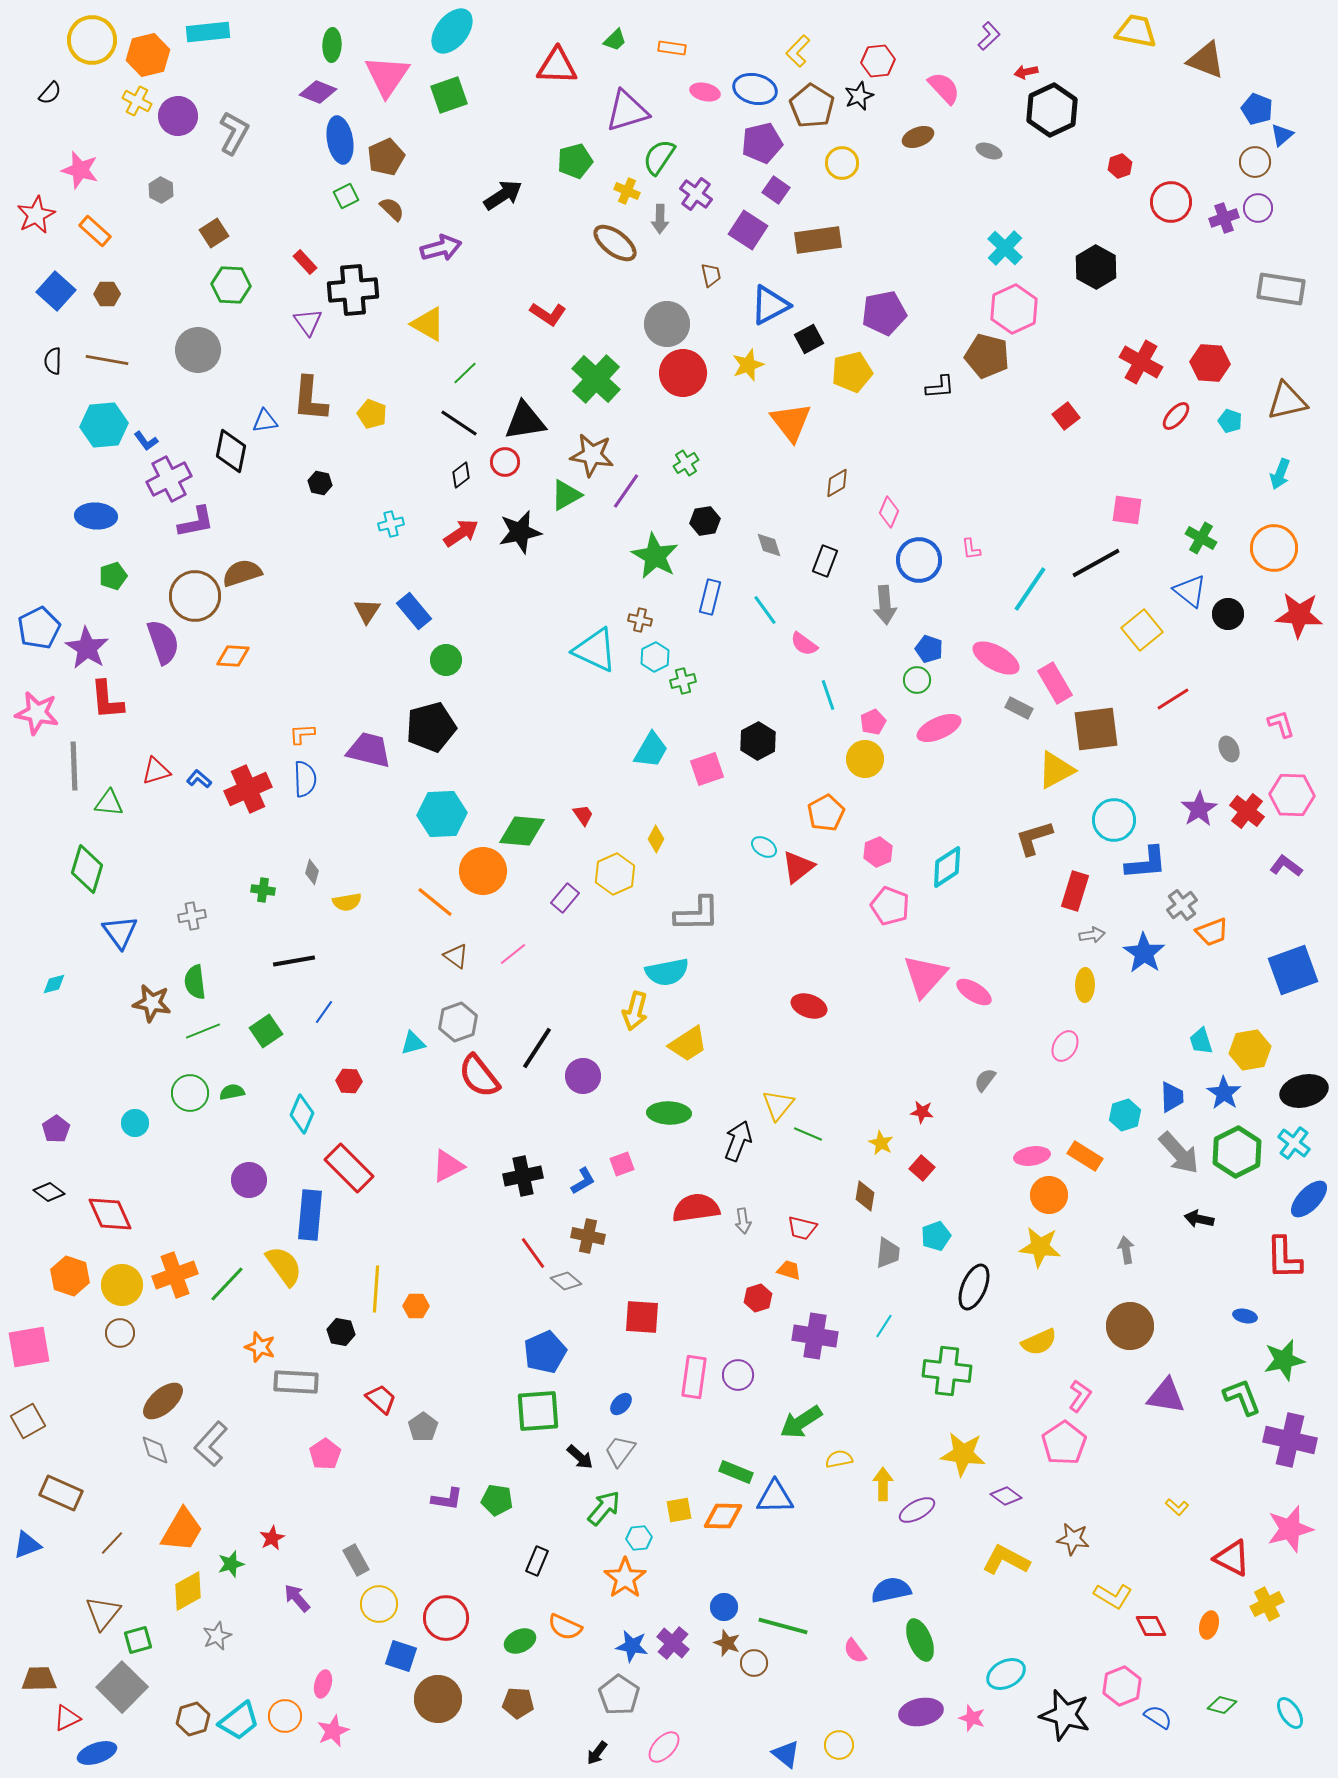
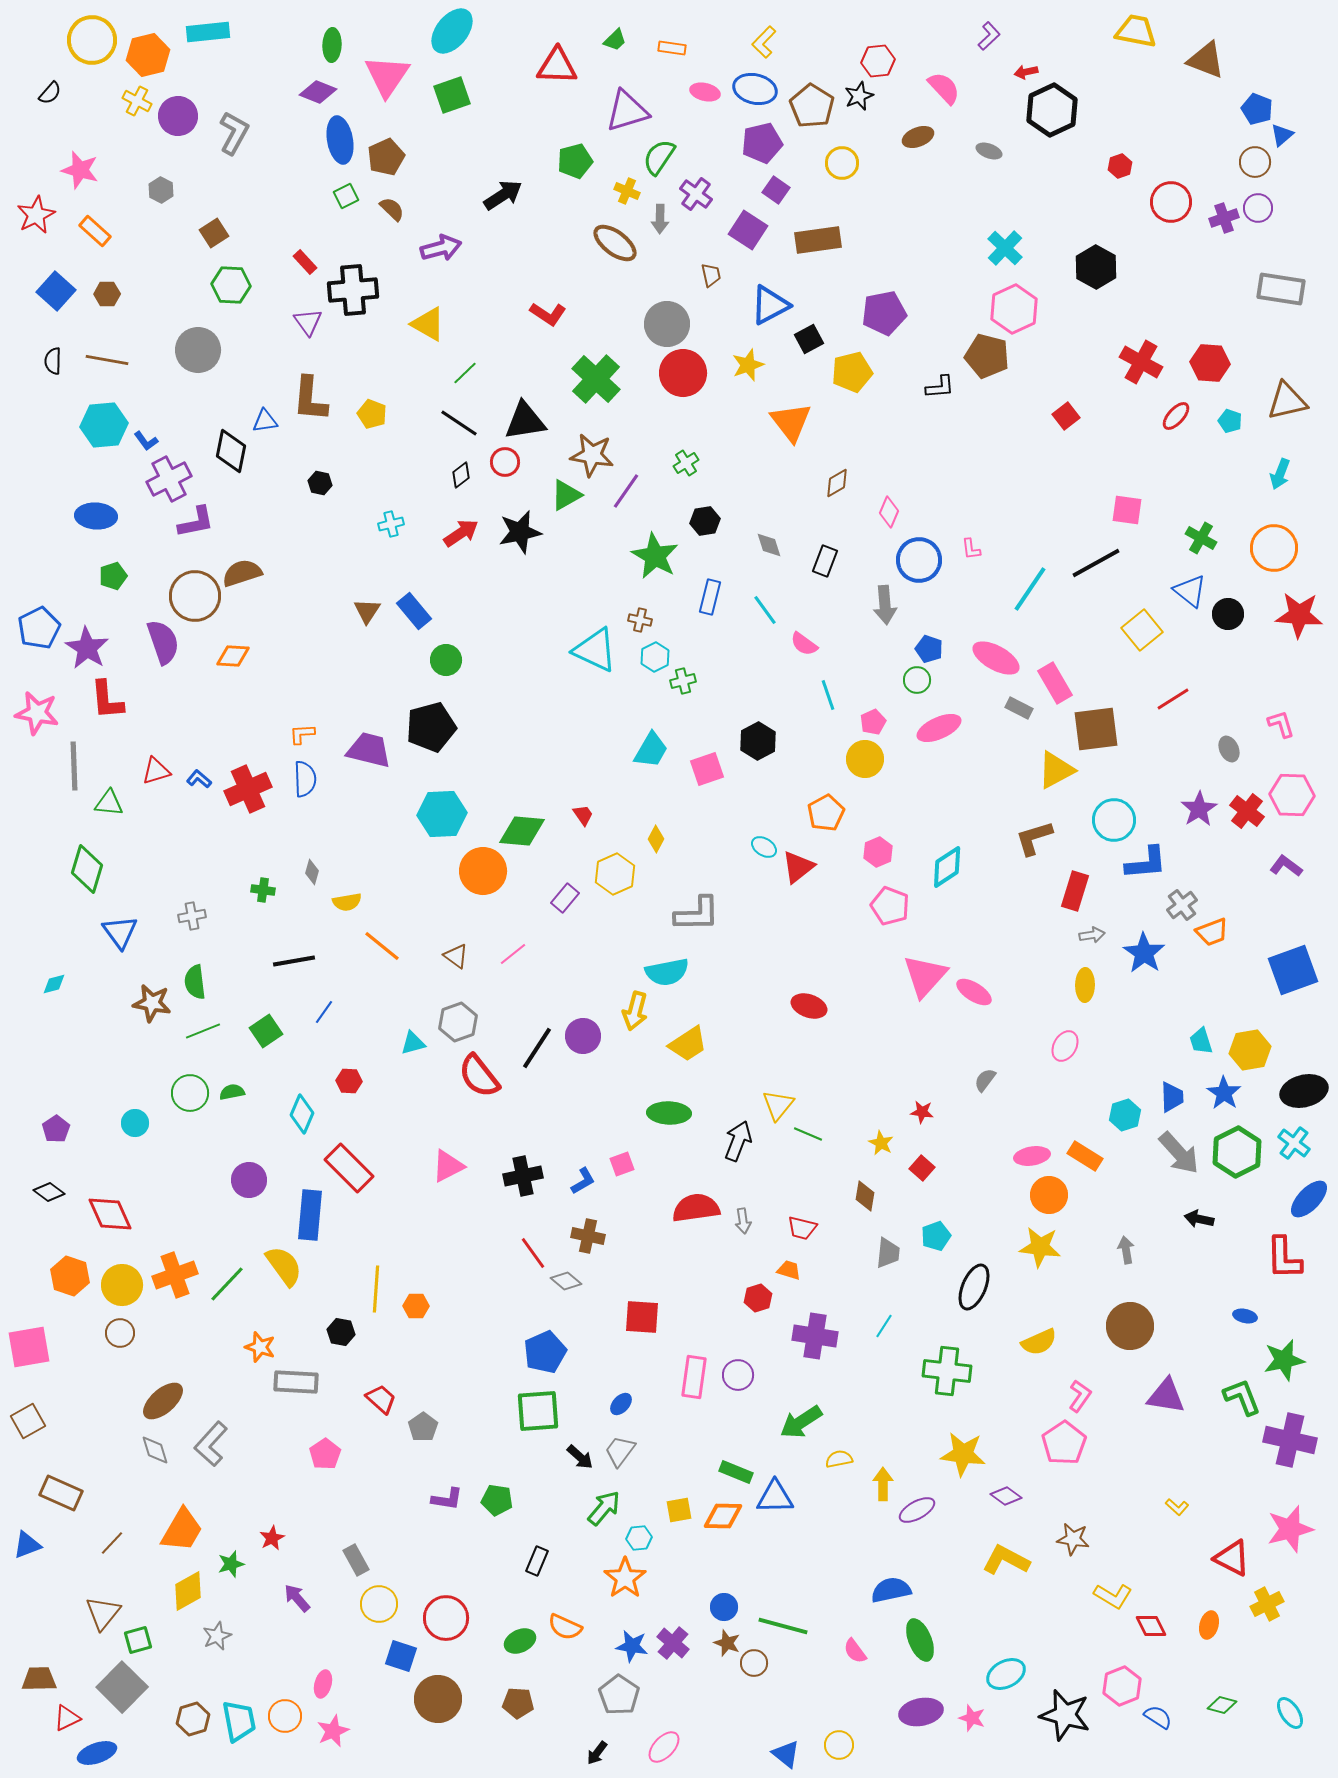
yellow L-shape at (798, 51): moved 34 px left, 9 px up
green square at (449, 95): moved 3 px right
orange line at (435, 902): moved 53 px left, 44 px down
purple circle at (583, 1076): moved 40 px up
cyan trapezoid at (239, 1721): rotated 63 degrees counterclockwise
